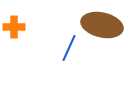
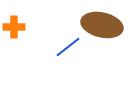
blue line: moved 1 px left, 1 px up; rotated 28 degrees clockwise
